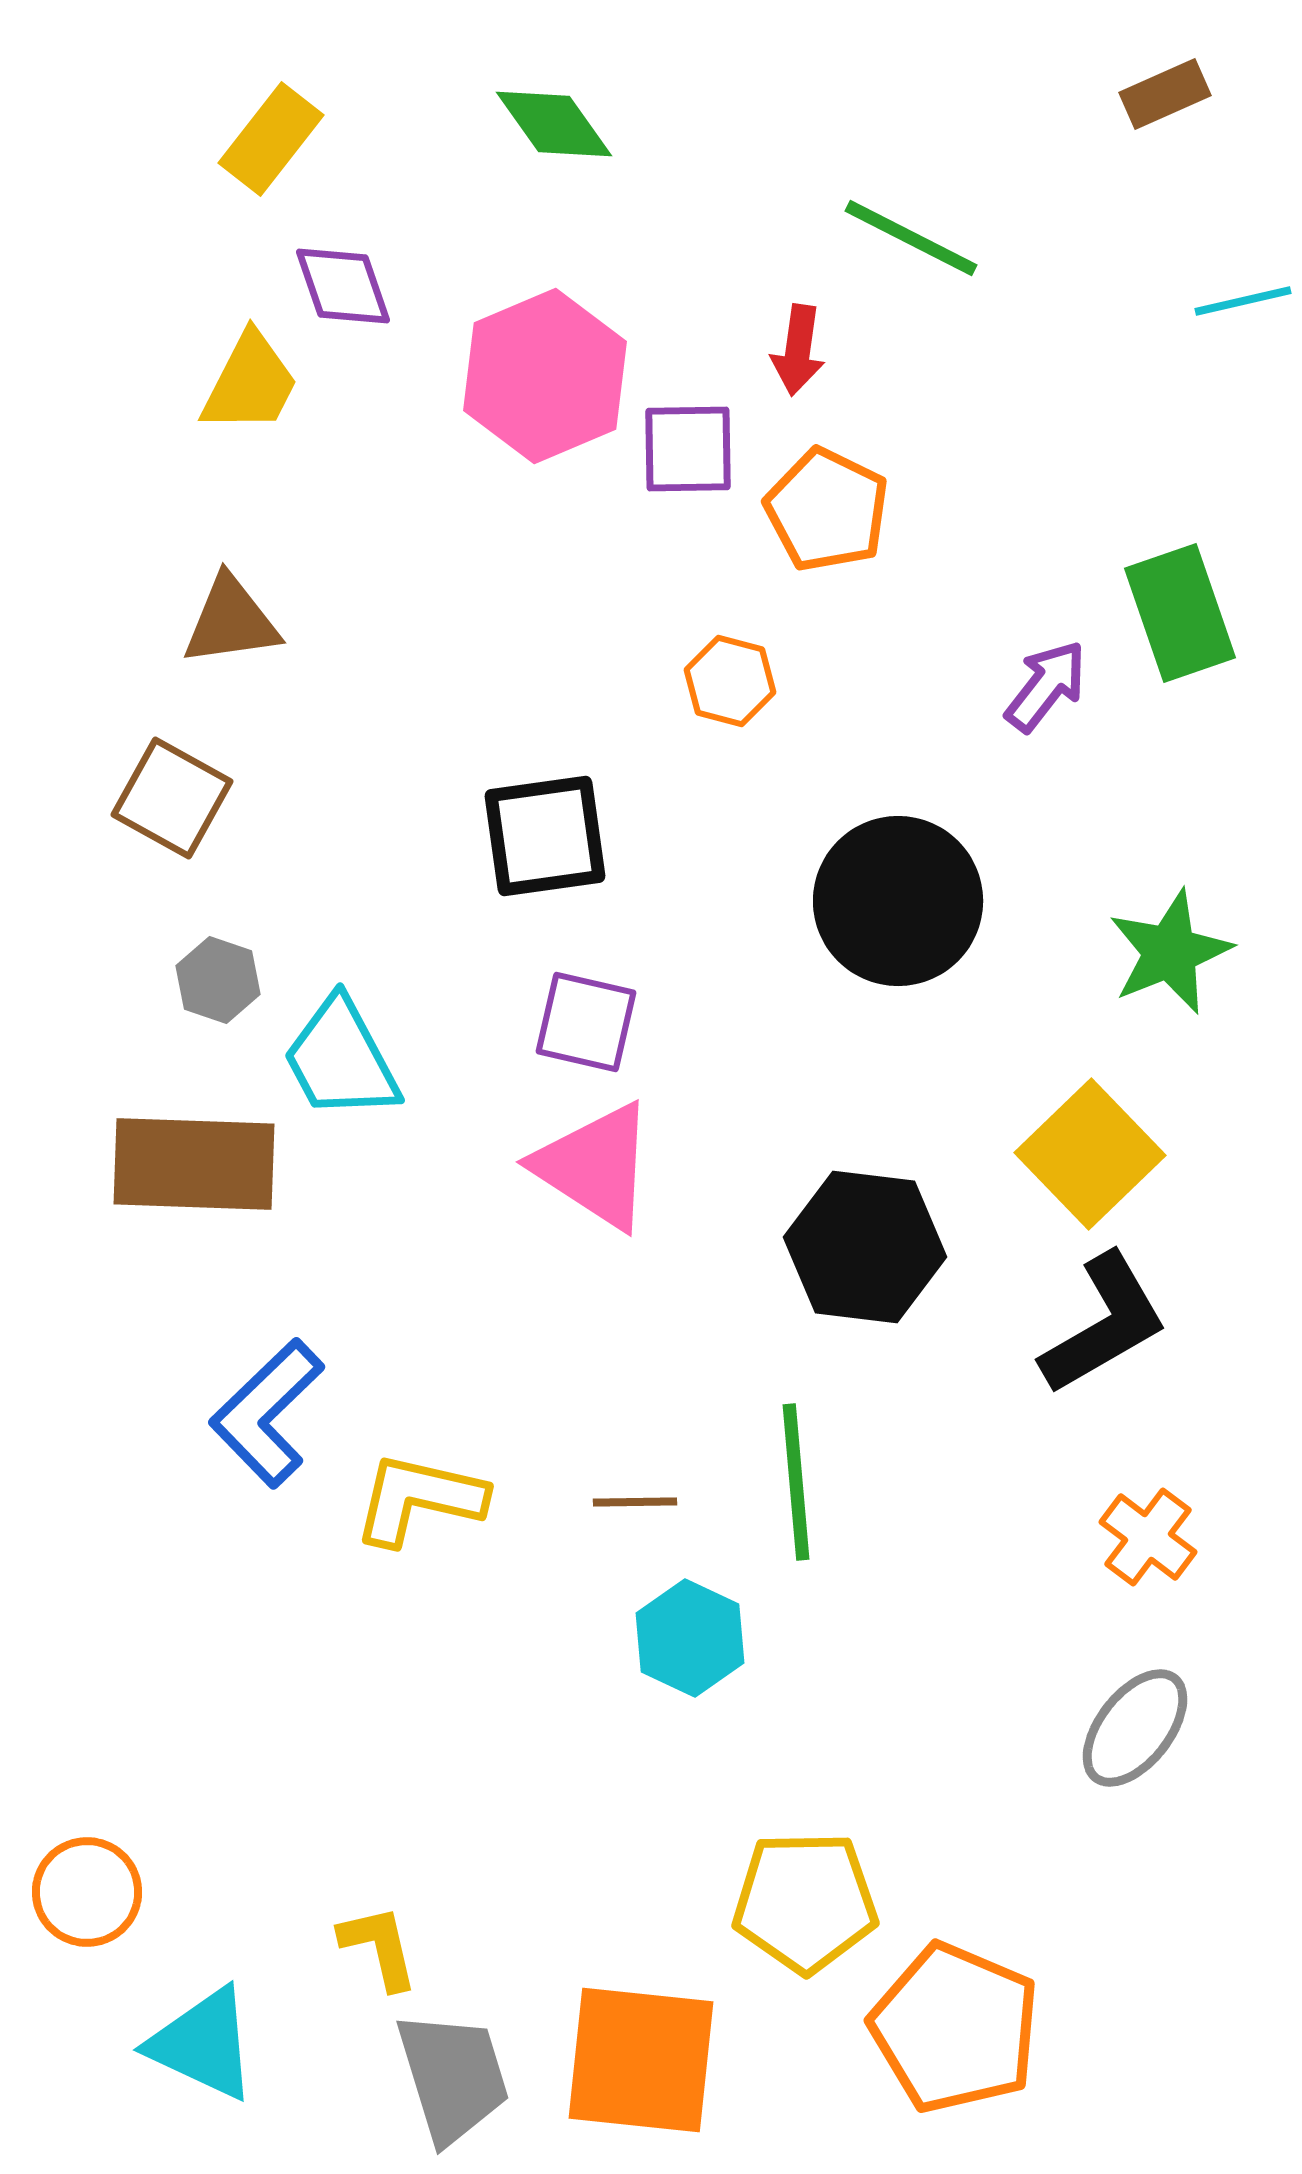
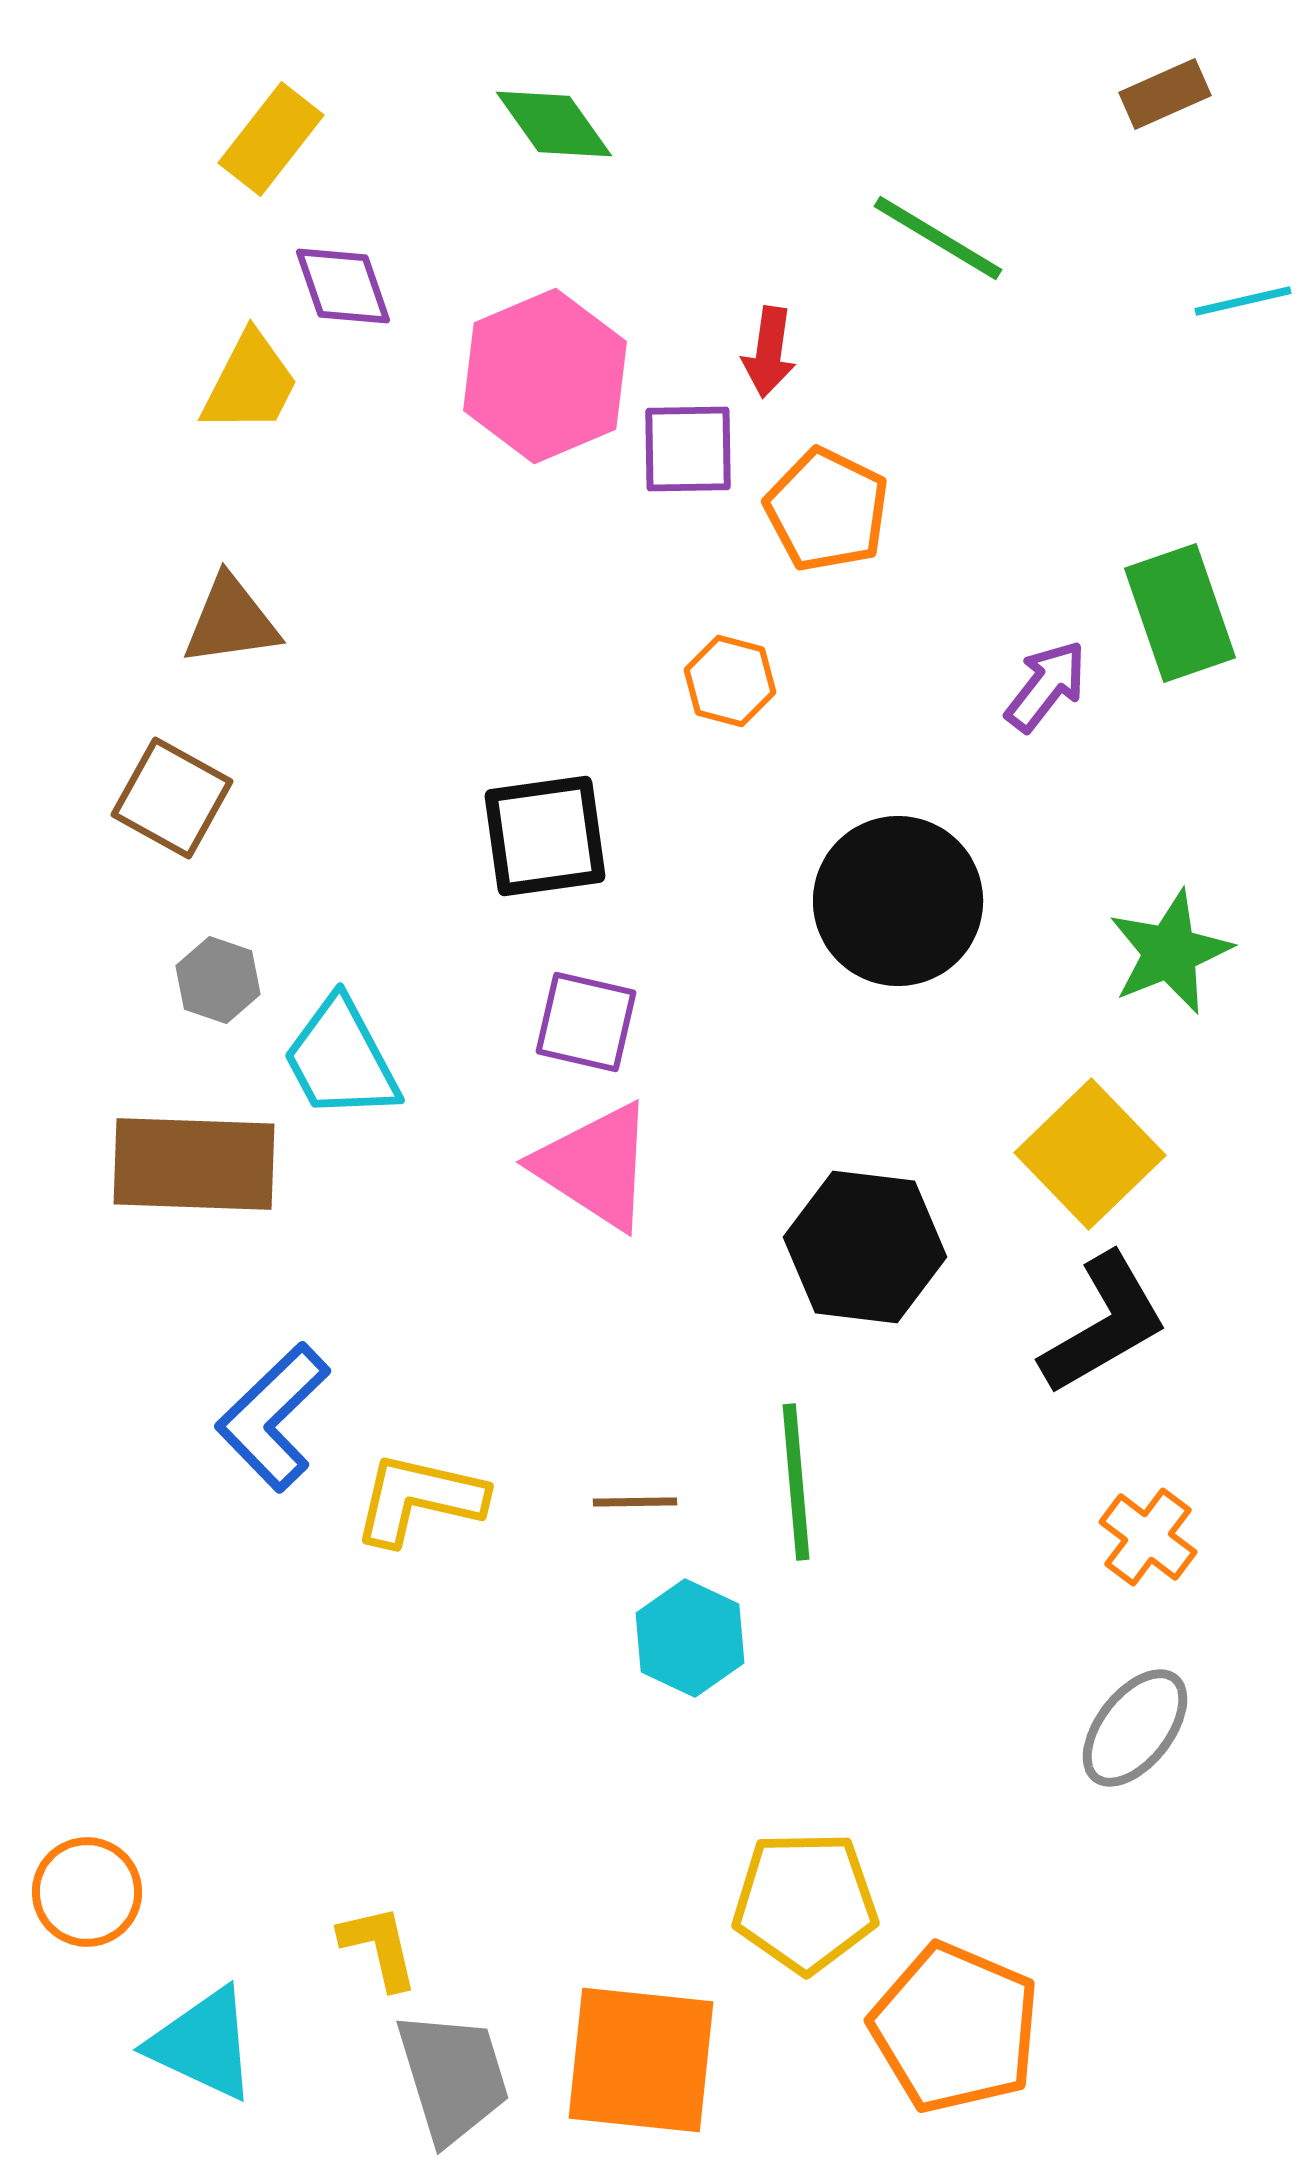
green line at (911, 238): moved 27 px right; rotated 4 degrees clockwise
red arrow at (798, 350): moved 29 px left, 2 px down
blue L-shape at (267, 1413): moved 6 px right, 4 px down
